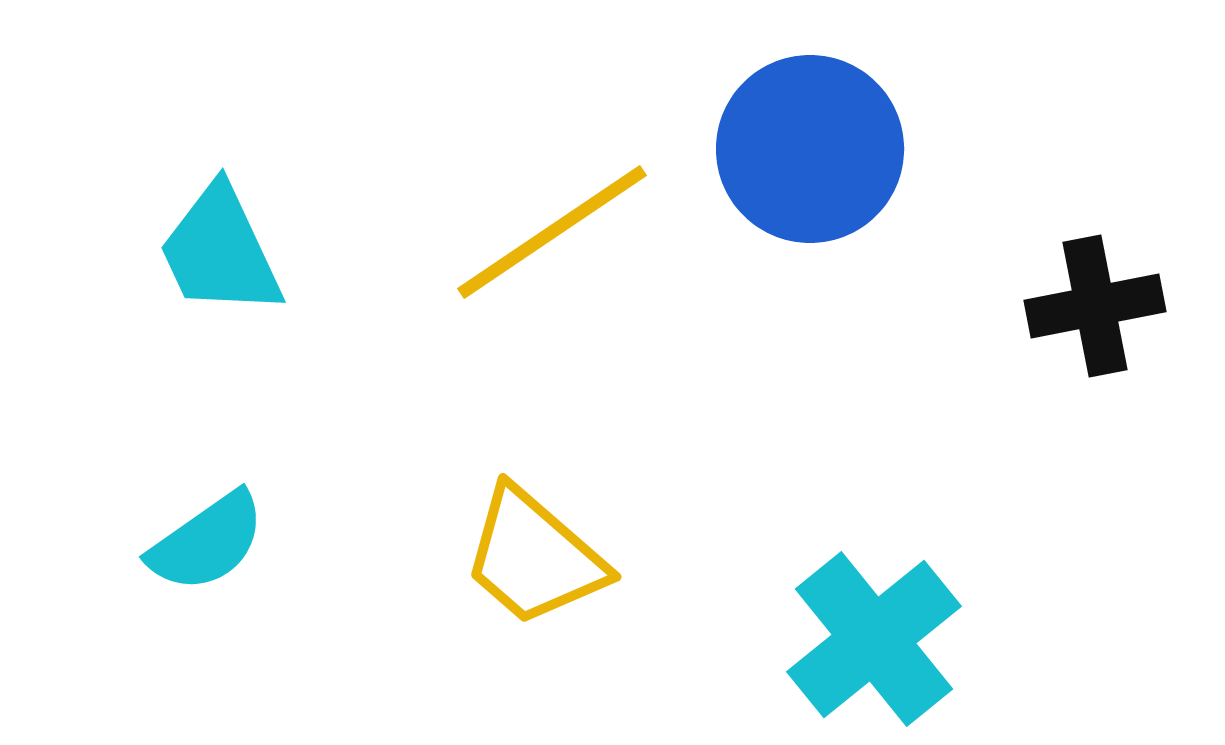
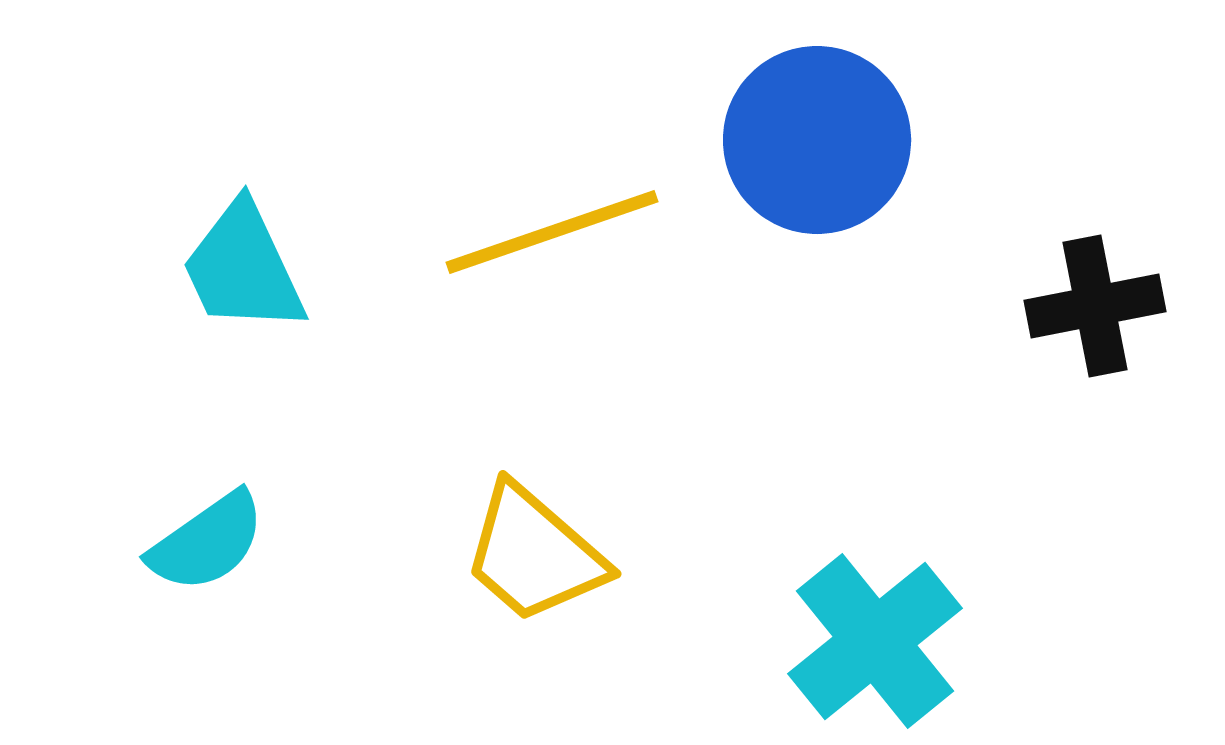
blue circle: moved 7 px right, 9 px up
yellow line: rotated 15 degrees clockwise
cyan trapezoid: moved 23 px right, 17 px down
yellow trapezoid: moved 3 px up
cyan cross: moved 1 px right, 2 px down
